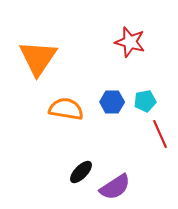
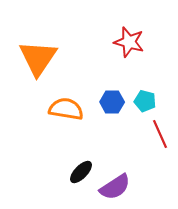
red star: moved 1 px left
cyan pentagon: rotated 25 degrees clockwise
